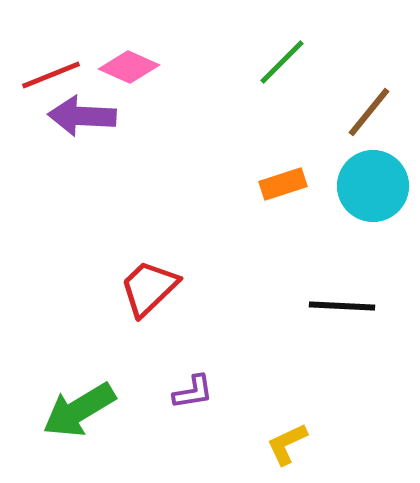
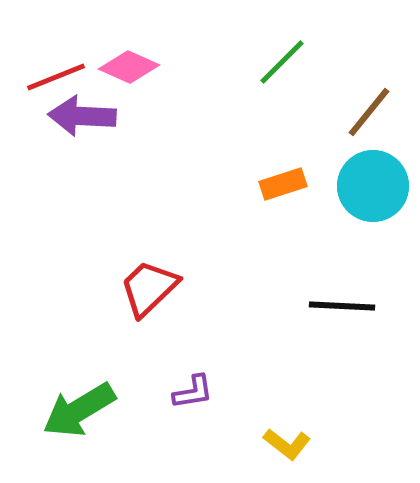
red line: moved 5 px right, 2 px down
yellow L-shape: rotated 117 degrees counterclockwise
